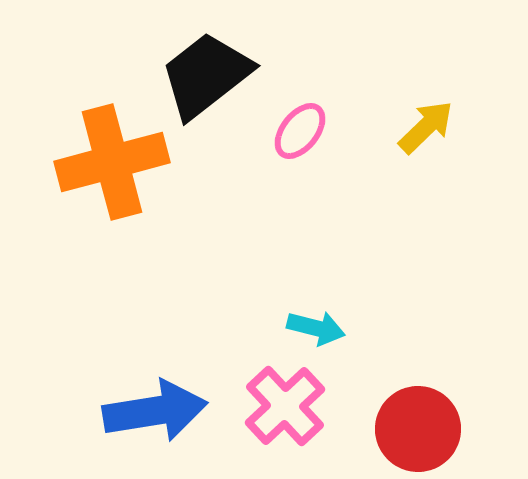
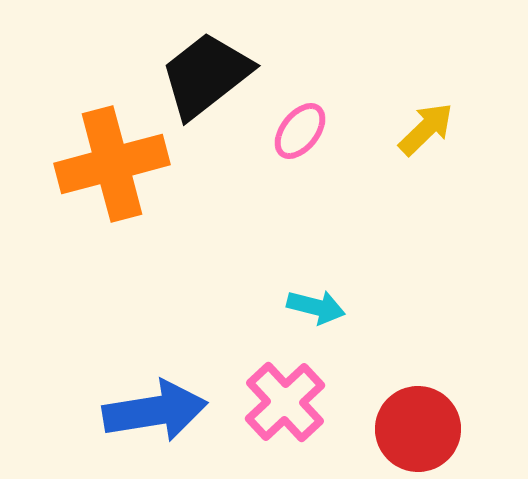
yellow arrow: moved 2 px down
orange cross: moved 2 px down
cyan arrow: moved 21 px up
pink cross: moved 4 px up
